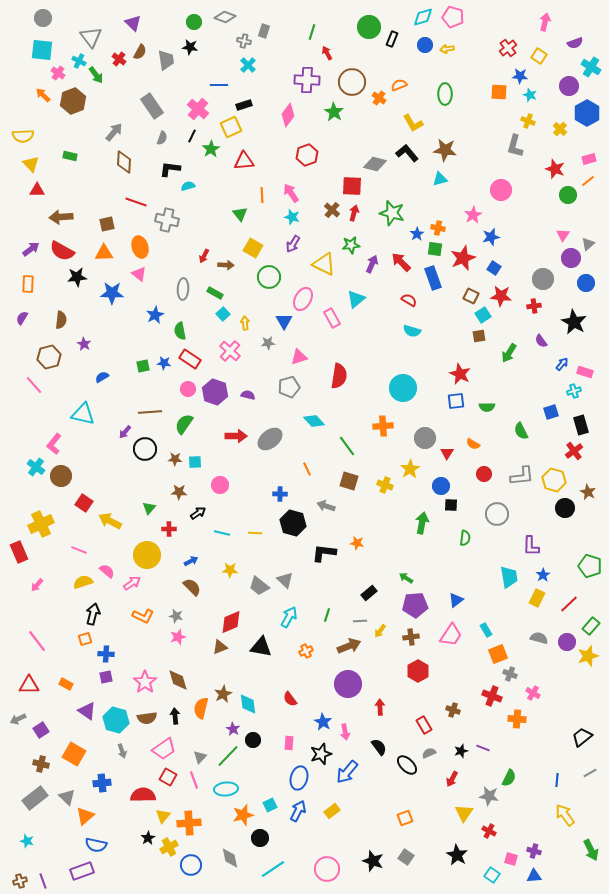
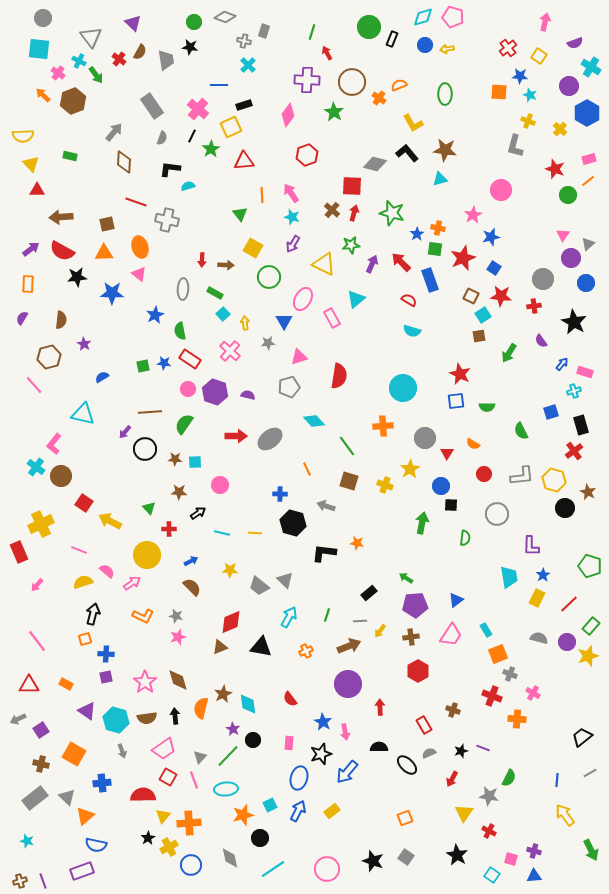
cyan square at (42, 50): moved 3 px left, 1 px up
red arrow at (204, 256): moved 2 px left, 4 px down; rotated 24 degrees counterclockwise
blue rectangle at (433, 278): moved 3 px left, 2 px down
green triangle at (149, 508): rotated 24 degrees counterclockwise
black semicircle at (379, 747): rotated 54 degrees counterclockwise
